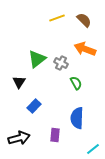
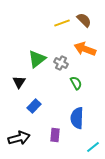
yellow line: moved 5 px right, 5 px down
cyan line: moved 2 px up
